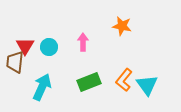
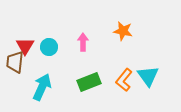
orange star: moved 1 px right, 5 px down
cyan triangle: moved 1 px right, 9 px up
